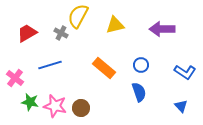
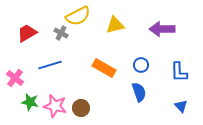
yellow semicircle: rotated 145 degrees counterclockwise
orange rectangle: rotated 10 degrees counterclockwise
blue L-shape: moved 6 px left; rotated 55 degrees clockwise
